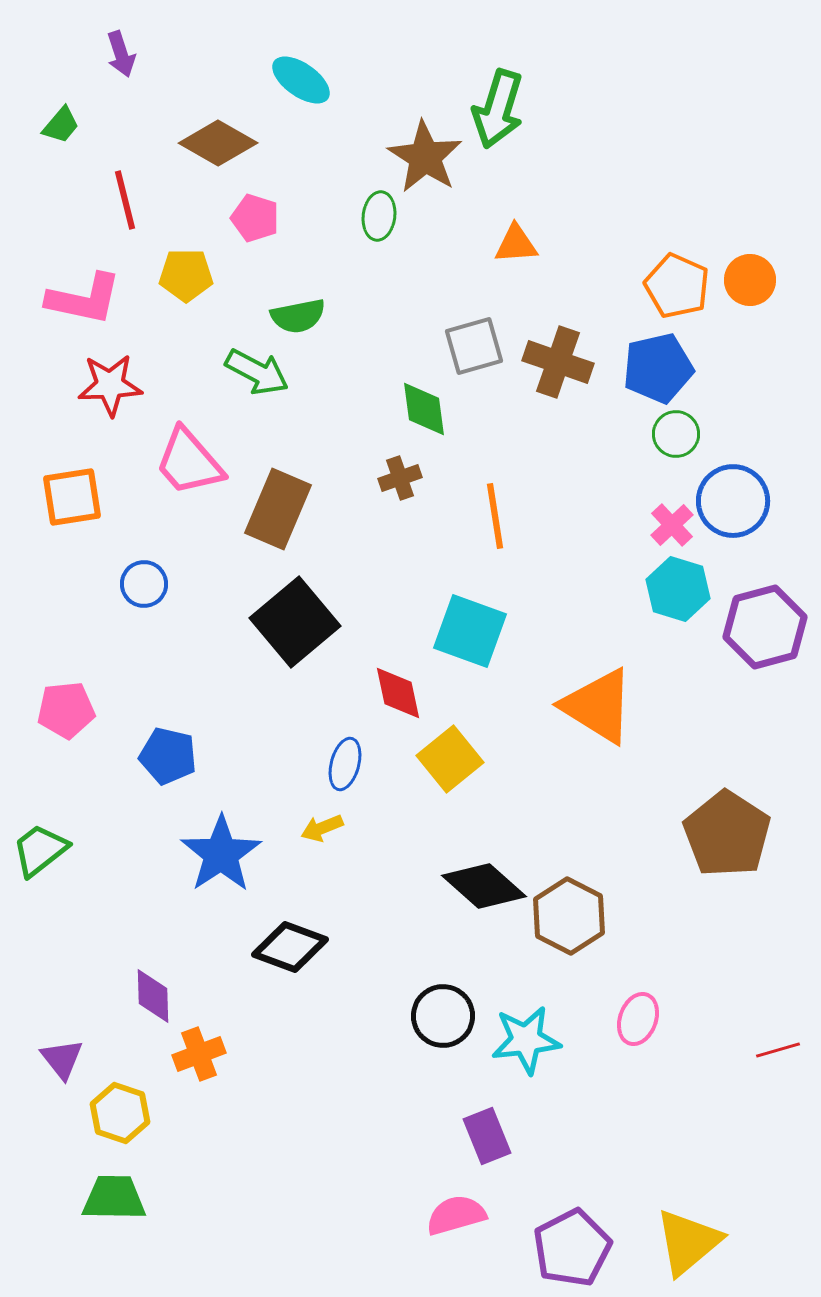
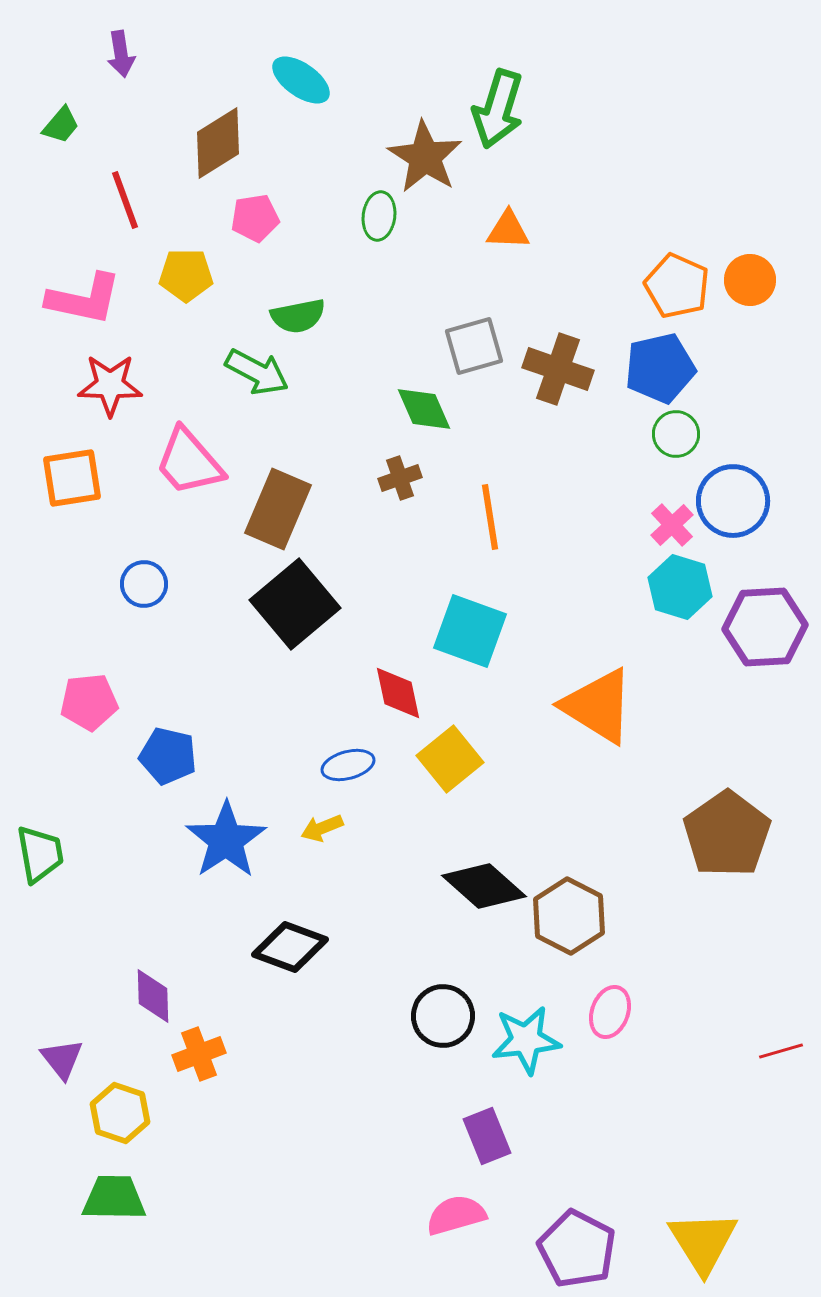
purple arrow at (121, 54): rotated 9 degrees clockwise
brown diamond at (218, 143): rotated 62 degrees counterclockwise
red line at (125, 200): rotated 6 degrees counterclockwise
pink pentagon at (255, 218): rotated 27 degrees counterclockwise
orange triangle at (516, 244): moved 8 px left, 14 px up; rotated 6 degrees clockwise
brown cross at (558, 362): moved 7 px down
blue pentagon at (658, 368): moved 2 px right
red star at (110, 385): rotated 4 degrees clockwise
green diamond at (424, 409): rotated 16 degrees counterclockwise
orange square at (72, 497): moved 19 px up
orange line at (495, 516): moved 5 px left, 1 px down
cyan hexagon at (678, 589): moved 2 px right, 2 px up
black square at (295, 622): moved 18 px up
purple hexagon at (765, 627): rotated 12 degrees clockwise
pink pentagon at (66, 710): moved 23 px right, 8 px up
blue ellipse at (345, 764): moved 3 px right, 1 px down; rotated 60 degrees clockwise
brown pentagon at (727, 834): rotated 4 degrees clockwise
green trapezoid at (40, 850): moved 4 px down; rotated 118 degrees clockwise
blue star at (221, 854): moved 5 px right, 14 px up
pink ellipse at (638, 1019): moved 28 px left, 7 px up
red line at (778, 1050): moved 3 px right, 1 px down
yellow triangle at (688, 1242): moved 15 px right; rotated 22 degrees counterclockwise
purple pentagon at (572, 1248): moved 5 px right, 1 px down; rotated 18 degrees counterclockwise
